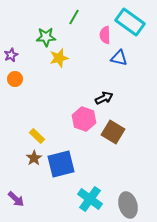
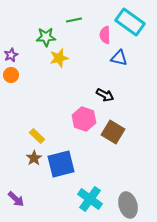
green line: moved 3 px down; rotated 49 degrees clockwise
orange circle: moved 4 px left, 4 px up
black arrow: moved 1 px right, 3 px up; rotated 54 degrees clockwise
